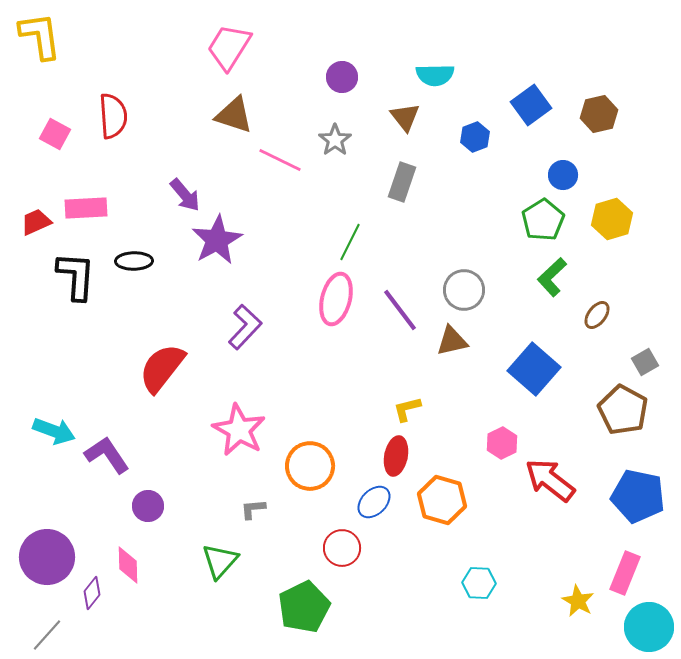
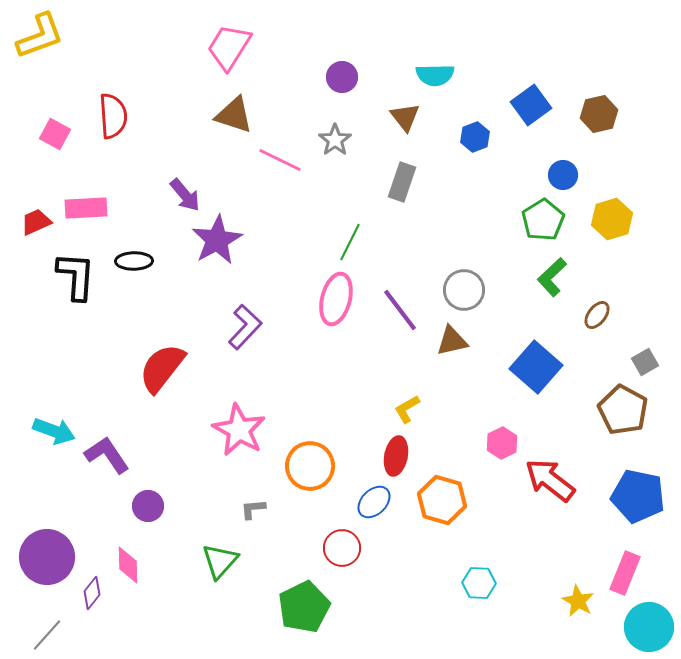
yellow L-shape at (40, 36): rotated 78 degrees clockwise
blue square at (534, 369): moved 2 px right, 2 px up
yellow L-shape at (407, 409): rotated 16 degrees counterclockwise
